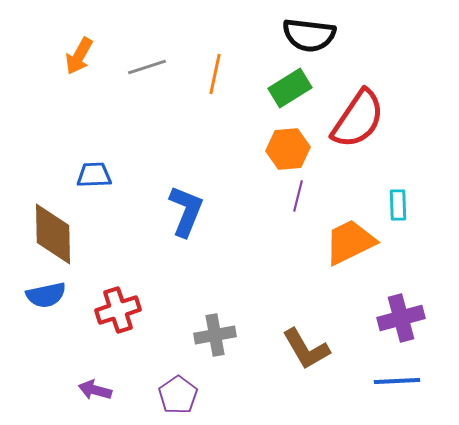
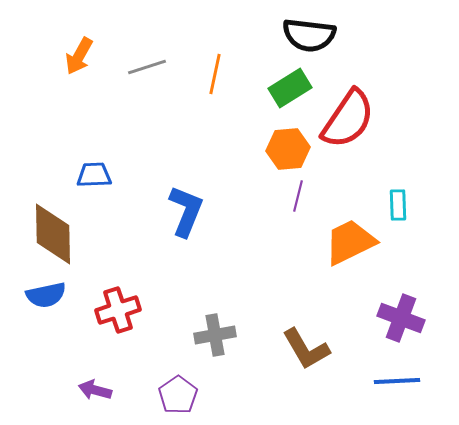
red semicircle: moved 10 px left
purple cross: rotated 36 degrees clockwise
